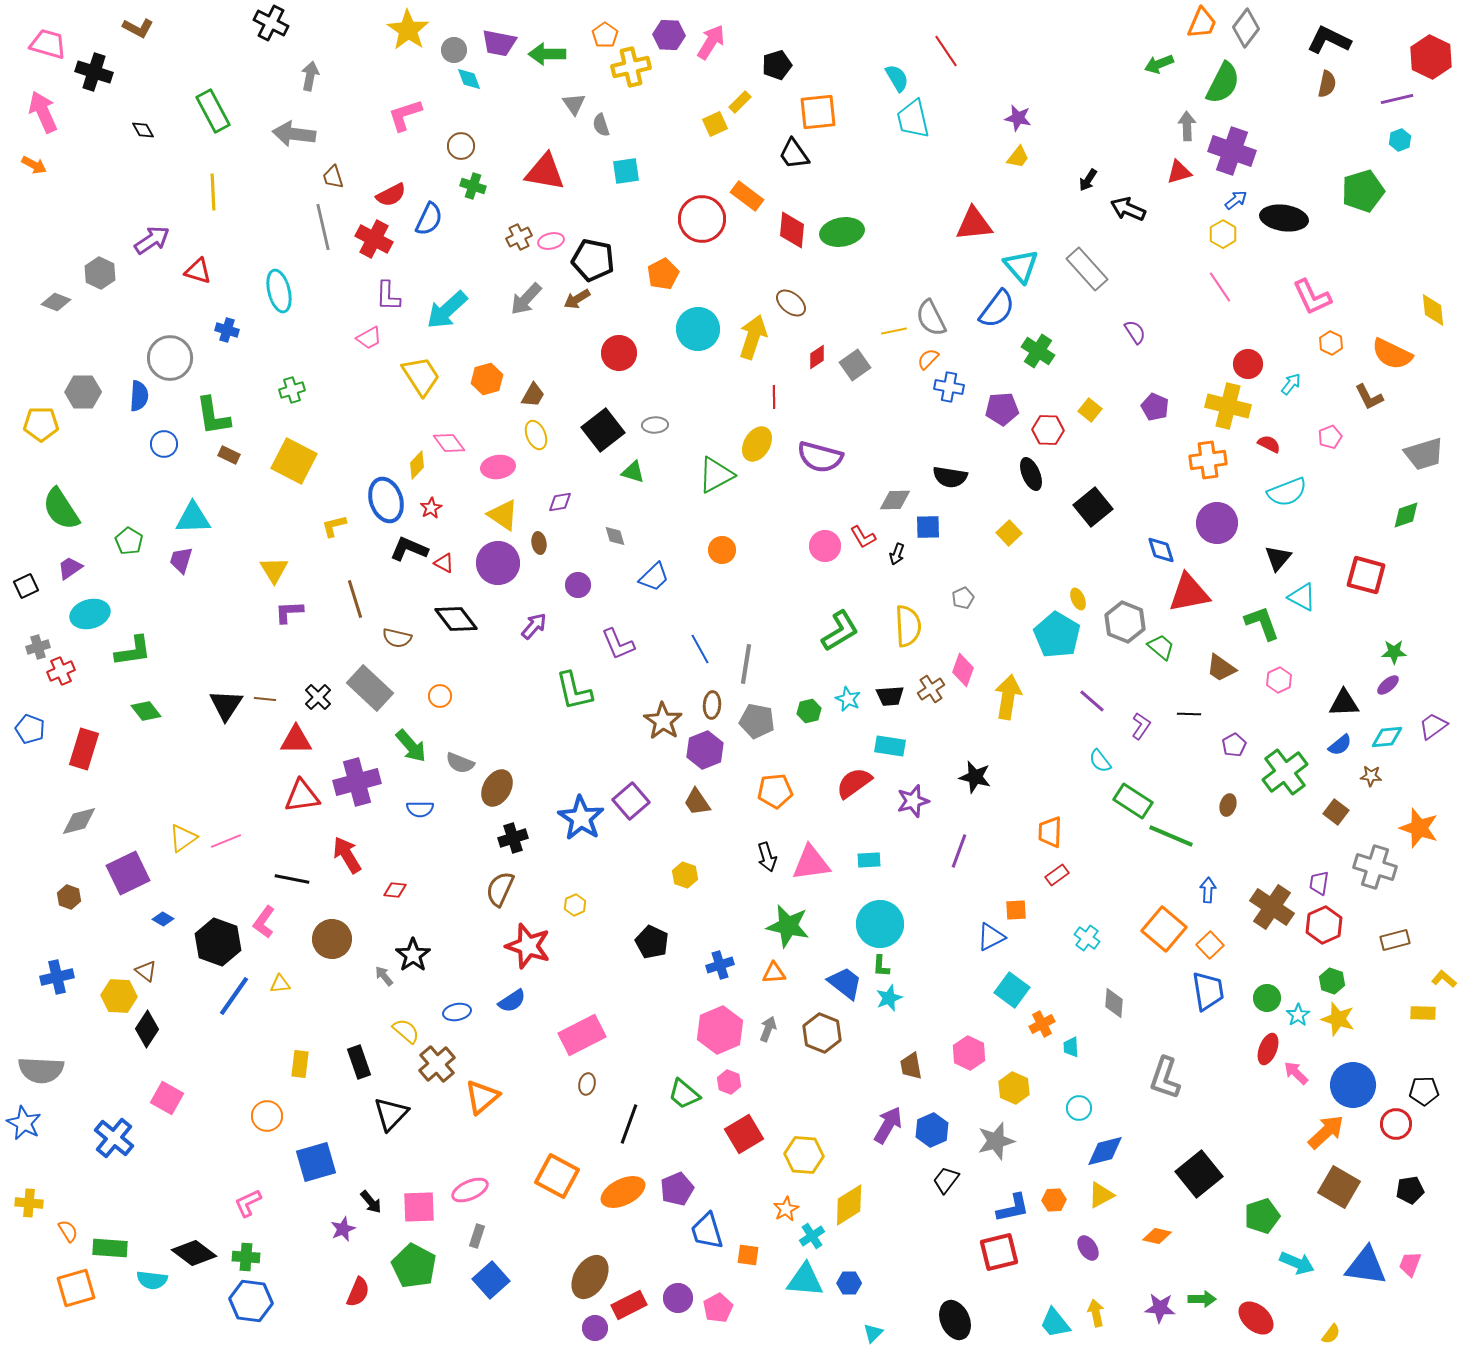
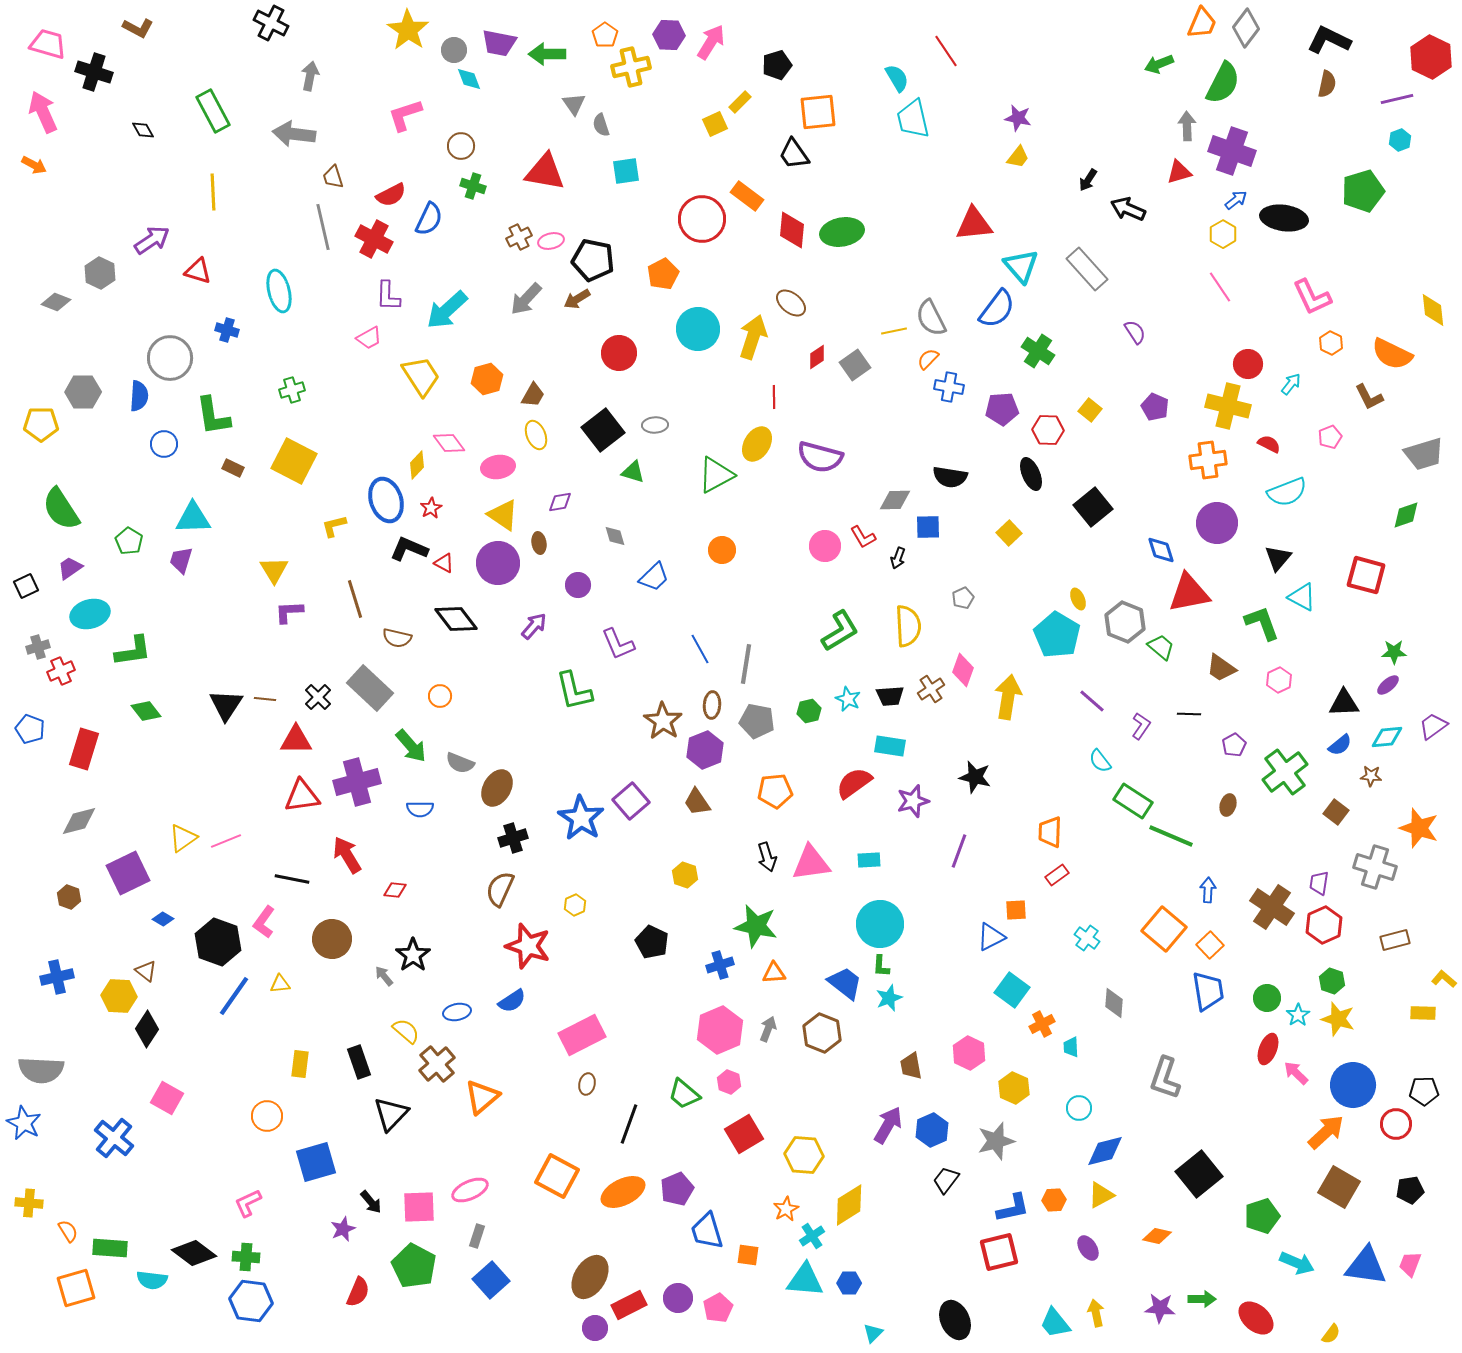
brown rectangle at (229, 455): moved 4 px right, 13 px down
black arrow at (897, 554): moved 1 px right, 4 px down
green star at (788, 926): moved 32 px left
